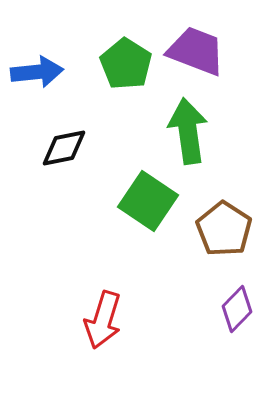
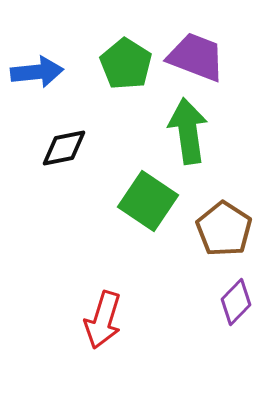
purple trapezoid: moved 6 px down
purple diamond: moved 1 px left, 7 px up
